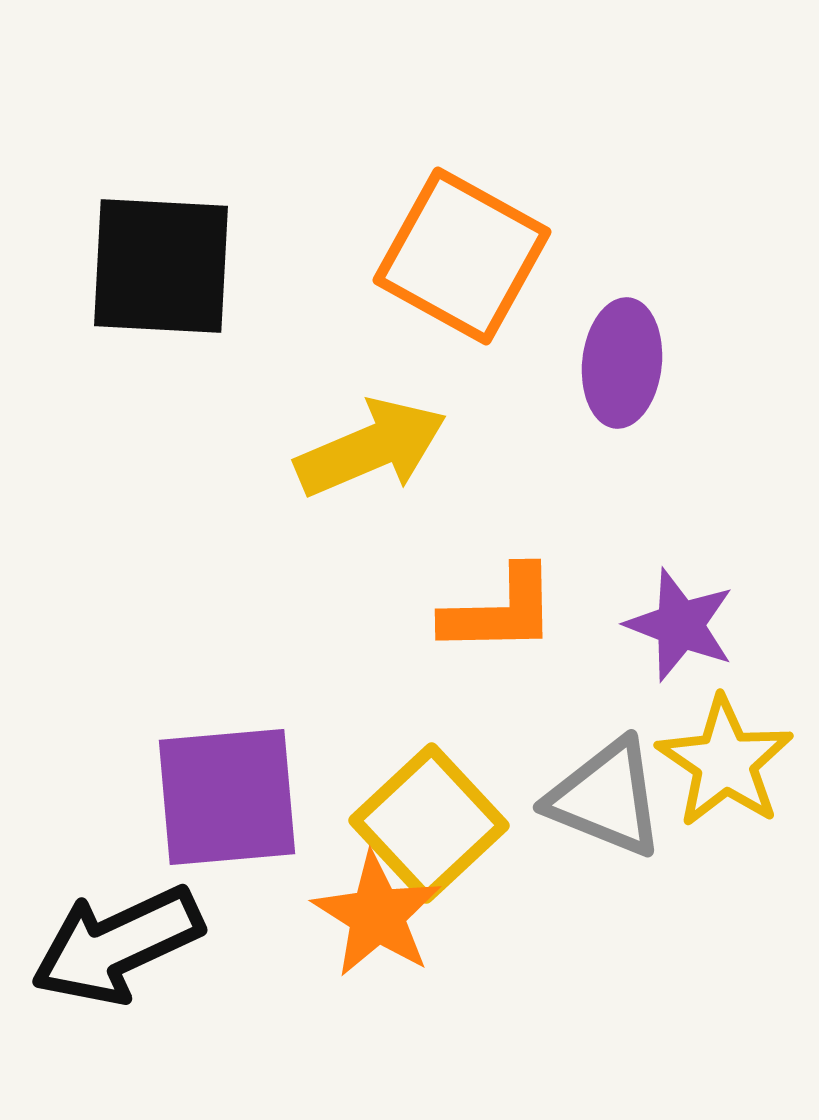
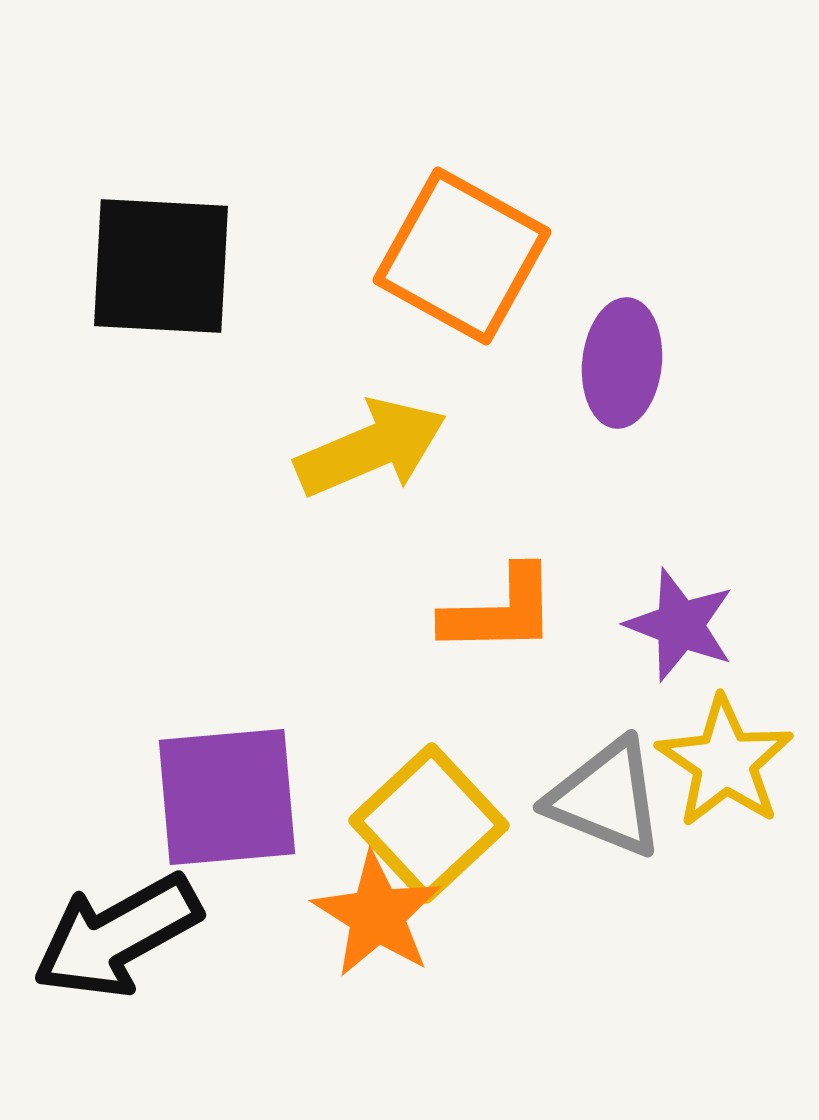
black arrow: moved 9 px up; rotated 4 degrees counterclockwise
